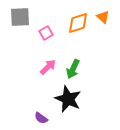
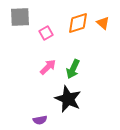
orange triangle: moved 6 px down
purple semicircle: moved 1 px left, 2 px down; rotated 48 degrees counterclockwise
